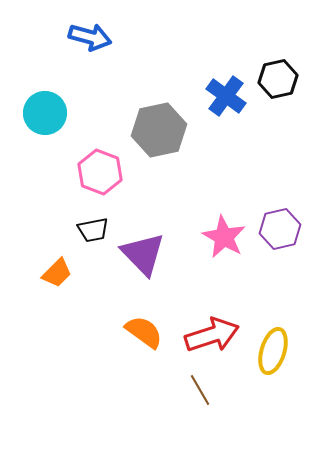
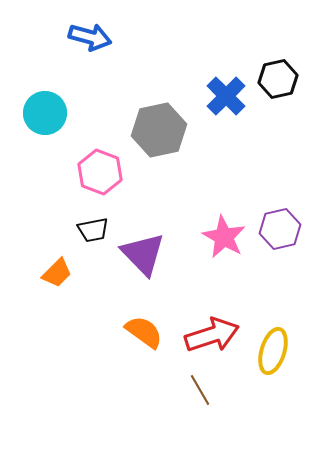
blue cross: rotated 9 degrees clockwise
